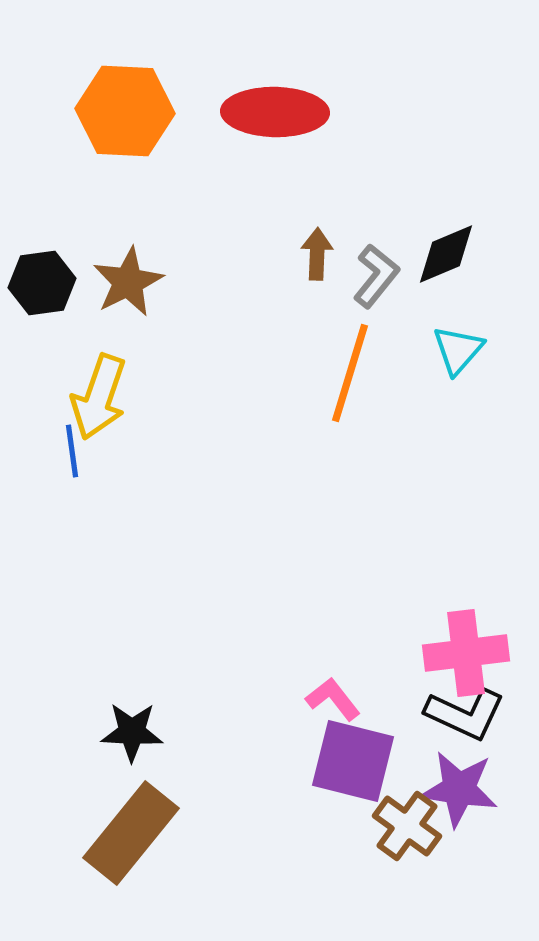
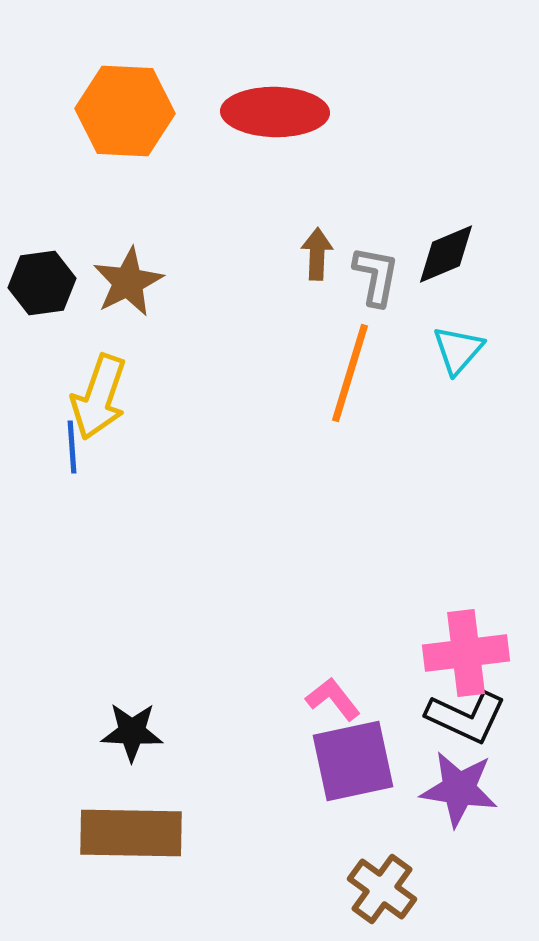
gray L-shape: rotated 28 degrees counterclockwise
blue line: moved 4 px up; rotated 4 degrees clockwise
black L-shape: moved 1 px right, 3 px down
purple square: rotated 26 degrees counterclockwise
brown cross: moved 25 px left, 63 px down
brown rectangle: rotated 52 degrees clockwise
